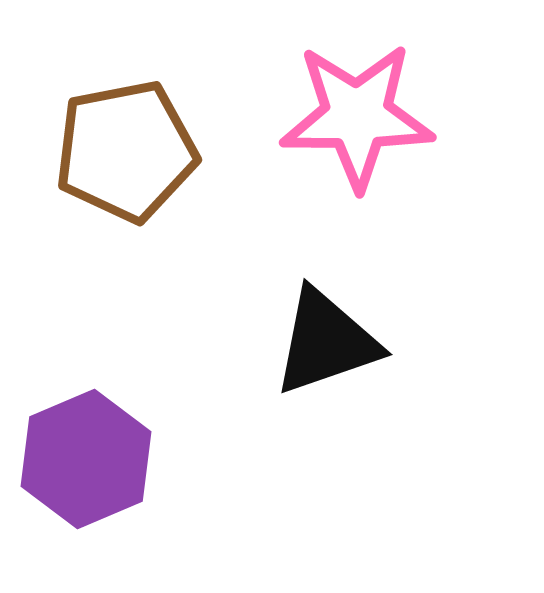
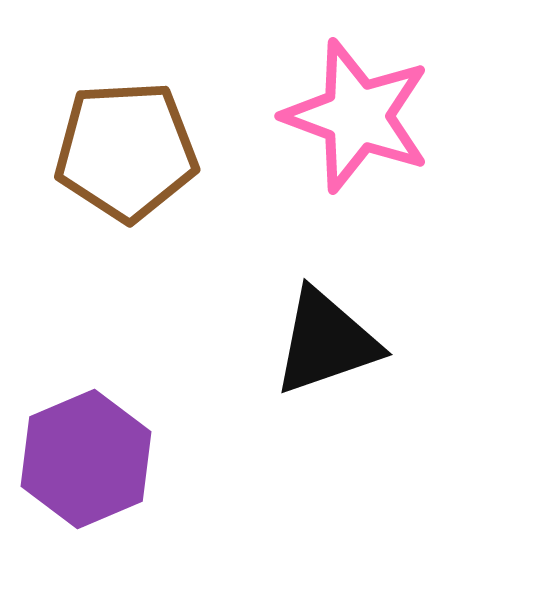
pink star: rotated 20 degrees clockwise
brown pentagon: rotated 8 degrees clockwise
